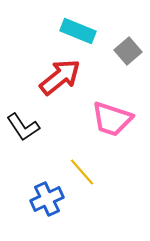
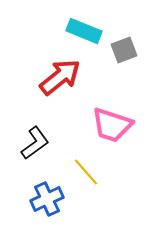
cyan rectangle: moved 6 px right
gray square: moved 4 px left, 1 px up; rotated 20 degrees clockwise
pink trapezoid: moved 6 px down
black L-shape: moved 12 px right, 16 px down; rotated 92 degrees counterclockwise
yellow line: moved 4 px right
